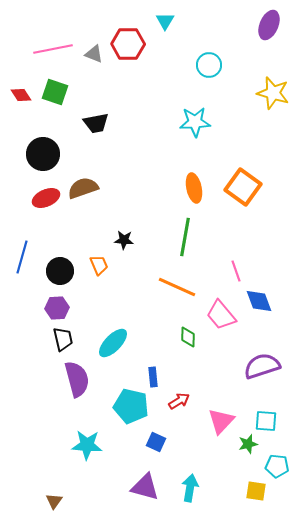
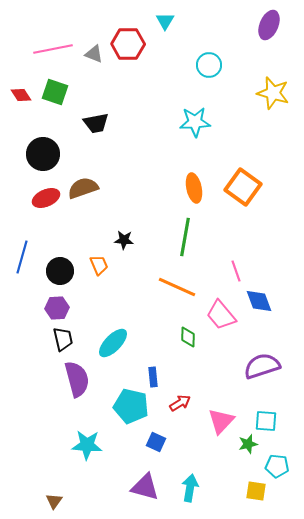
red arrow at (179, 401): moved 1 px right, 2 px down
